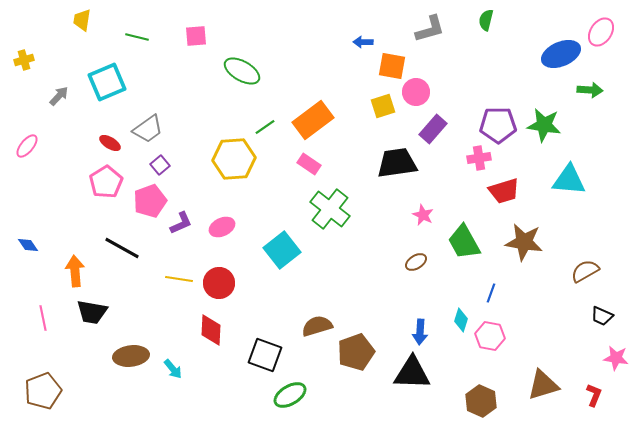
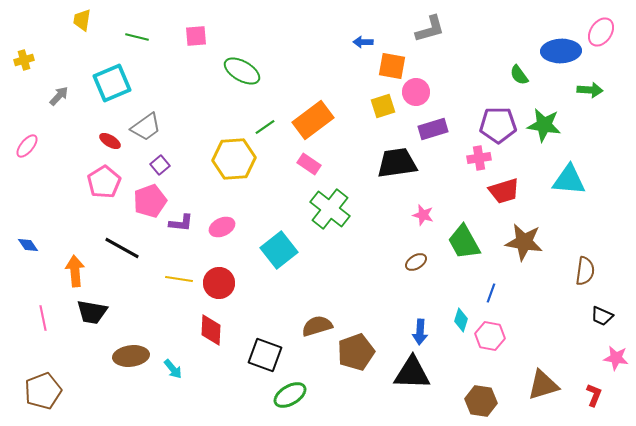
green semicircle at (486, 20): moved 33 px right, 55 px down; rotated 50 degrees counterclockwise
blue ellipse at (561, 54): moved 3 px up; rotated 21 degrees clockwise
cyan square at (107, 82): moved 5 px right, 1 px down
gray trapezoid at (148, 129): moved 2 px left, 2 px up
purple rectangle at (433, 129): rotated 32 degrees clockwise
red ellipse at (110, 143): moved 2 px up
pink pentagon at (106, 182): moved 2 px left
pink star at (423, 215): rotated 10 degrees counterclockwise
purple L-shape at (181, 223): rotated 30 degrees clockwise
cyan square at (282, 250): moved 3 px left
brown semicircle at (585, 271): rotated 128 degrees clockwise
brown hexagon at (481, 401): rotated 16 degrees counterclockwise
